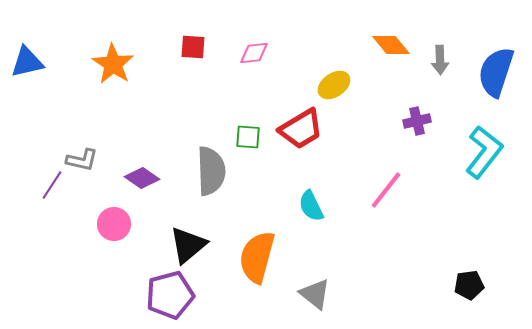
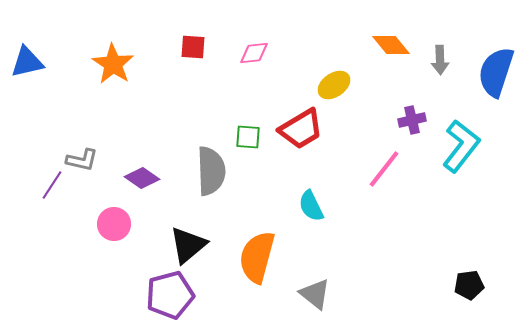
purple cross: moved 5 px left, 1 px up
cyan L-shape: moved 23 px left, 6 px up
pink line: moved 2 px left, 21 px up
